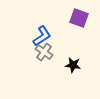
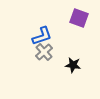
blue L-shape: rotated 15 degrees clockwise
gray cross: rotated 12 degrees clockwise
